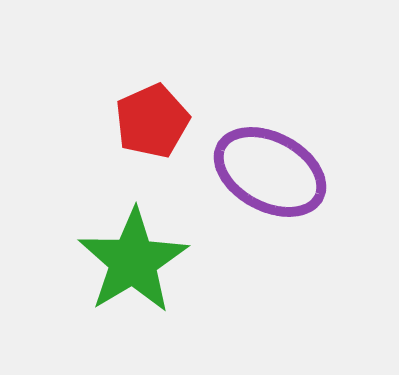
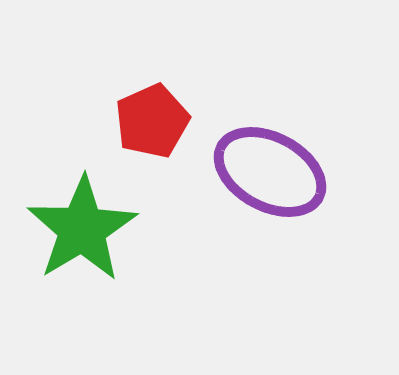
green star: moved 51 px left, 32 px up
